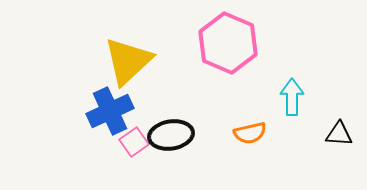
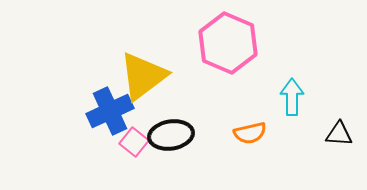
yellow triangle: moved 15 px right, 15 px down; rotated 6 degrees clockwise
pink square: rotated 16 degrees counterclockwise
